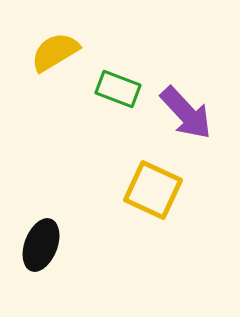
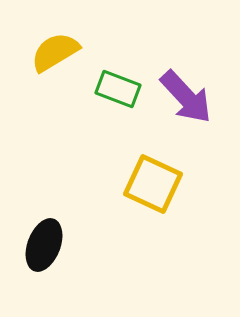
purple arrow: moved 16 px up
yellow square: moved 6 px up
black ellipse: moved 3 px right
